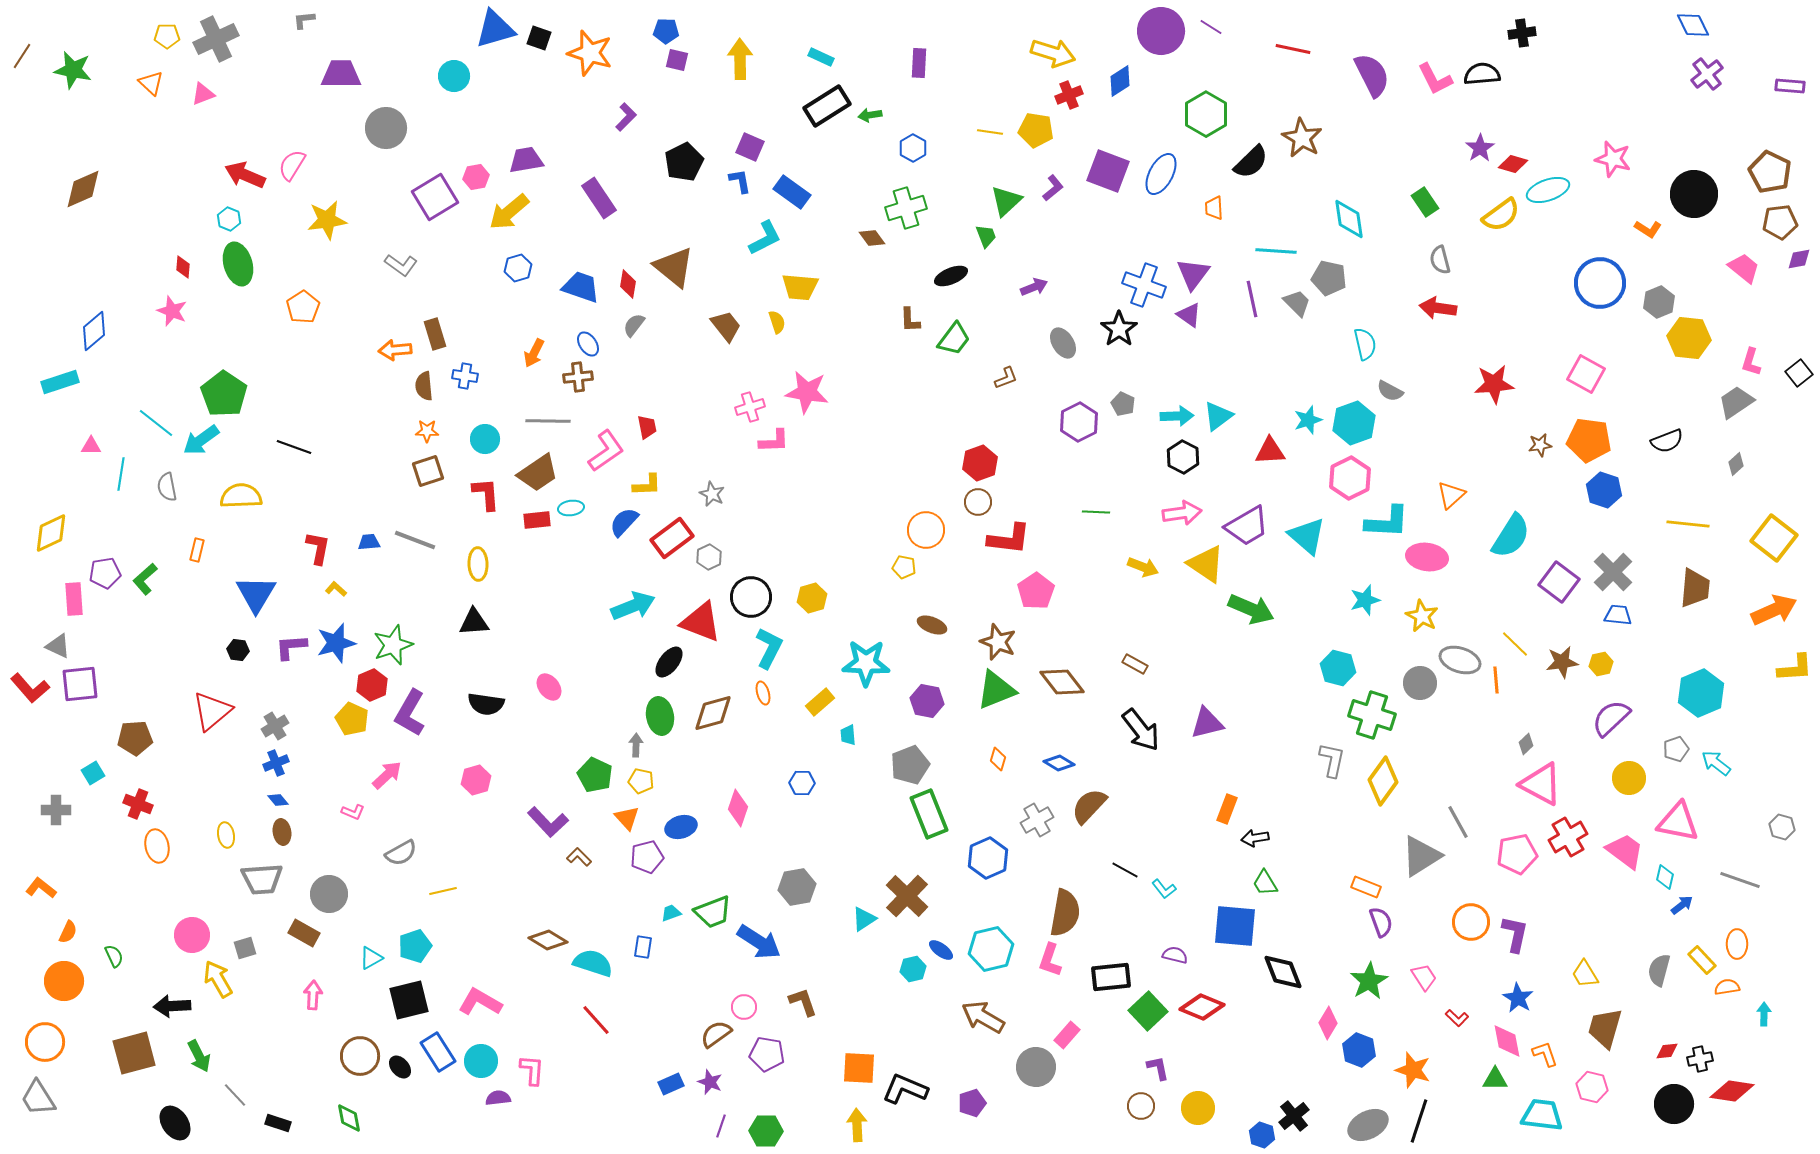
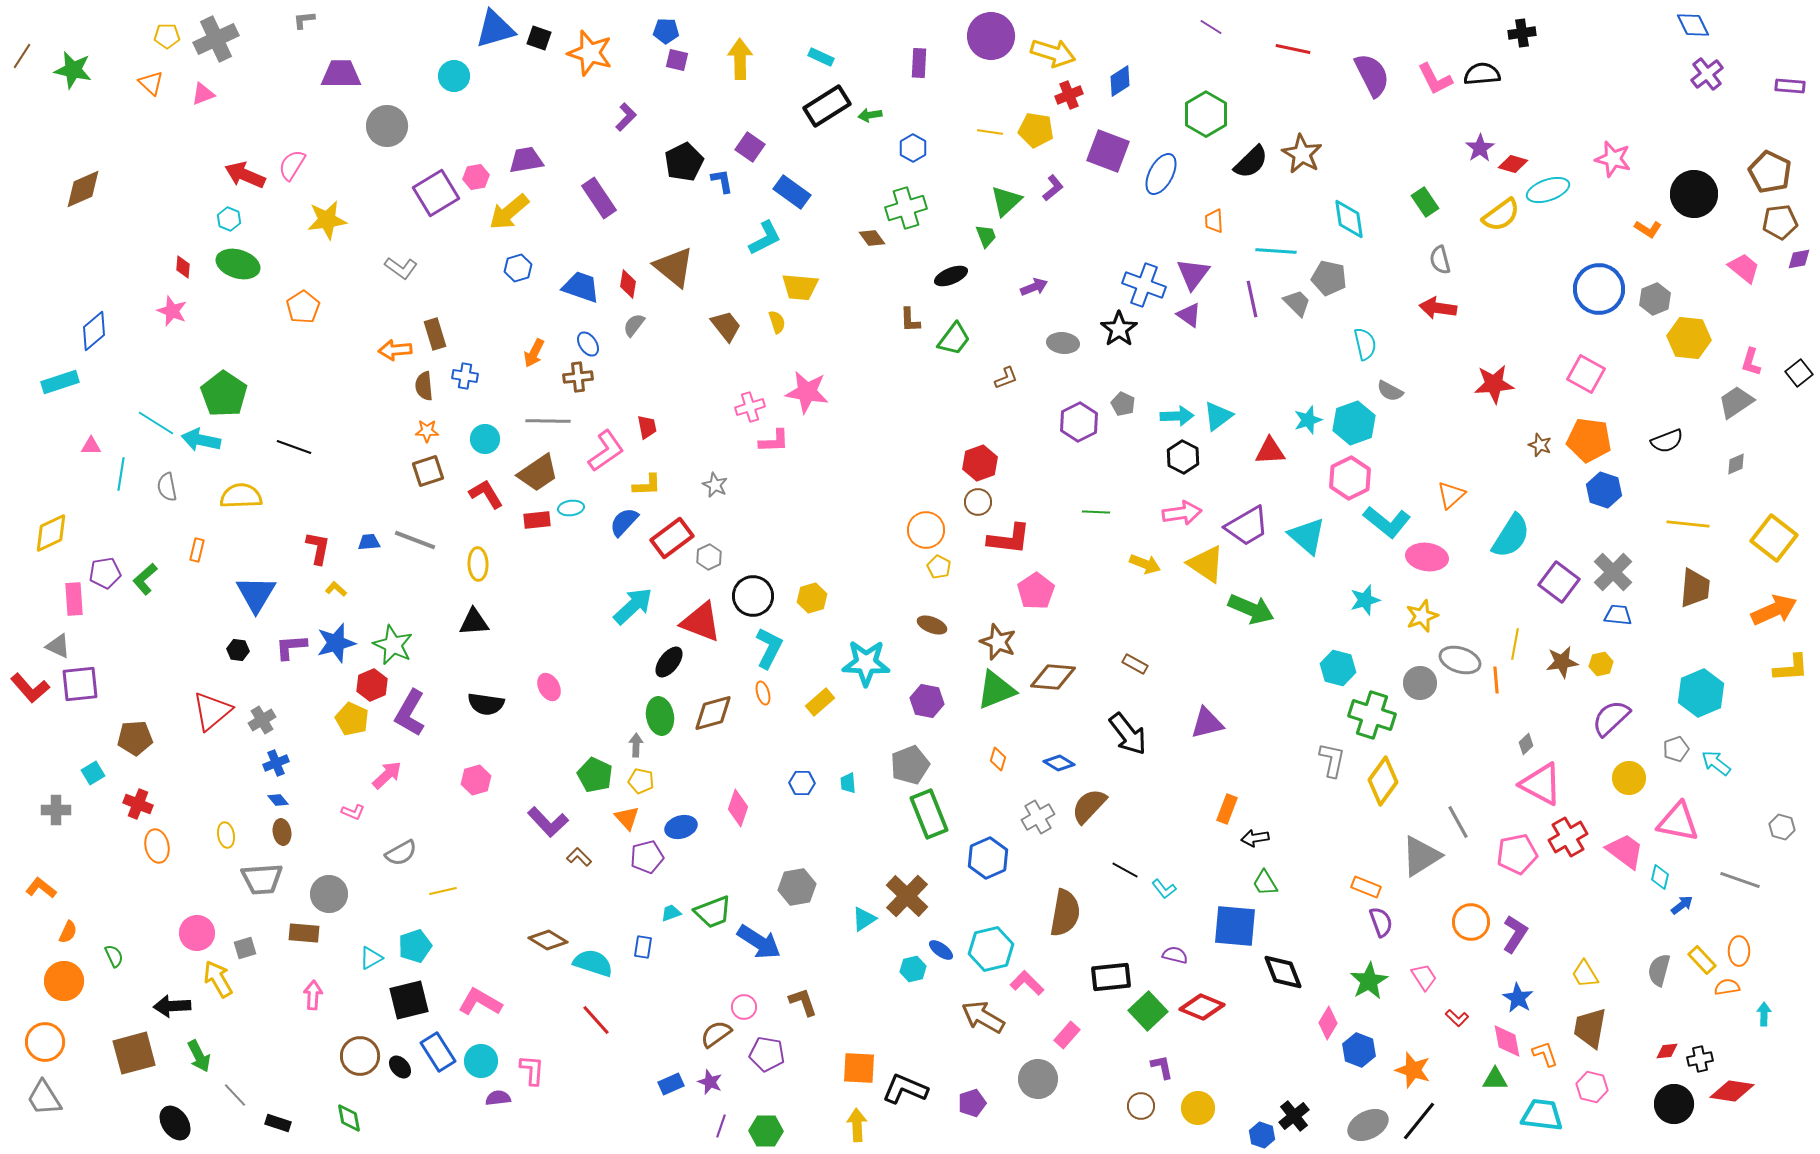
purple circle at (1161, 31): moved 170 px left, 5 px down
gray circle at (386, 128): moved 1 px right, 2 px up
brown star at (1302, 138): moved 16 px down
purple square at (750, 147): rotated 12 degrees clockwise
purple square at (1108, 171): moved 20 px up
blue L-shape at (740, 181): moved 18 px left
purple square at (435, 197): moved 1 px right, 4 px up
orange trapezoid at (1214, 208): moved 13 px down
green ellipse at (238, 264): rotated 57 degrees counterclockwise
gray L-shape at (401, 265): moved 3 px down
blue circle at (1600, 283): moved 1 px left, 6 px down
gray hexagon at (1659, 302): moved 4 px left, 3 px up
gray ellipse at (1063, 343): rotated 52 degrees counterclockwise
cyan line at (156, 423): rotated 6 degrees counterclockwise
cyan arrow at (201, 440): rotated 48 degrees clockwise
brown star at (1540, 445): rotated 30 degrees clockwise
gray diamond at (1736, 464): rotated 20 degrees clockwise
red L-shape at (486, 494): rotated 27 degrees counterclockwise
gray star at (712, 494): moved 3 px right, 9 px up
cyan L-shape at (1387, 522): rotated 36 degrees clockwise
yellow pentagon at (904, 567): moved 35 px right; rotated 15 degrees clockwise
yellow arrow at (1143, 567): moved 2 px right, 3 px up
black circle at (751, 597): moved 2 px right, 1 px up
cyan arrow at (633, 606): rotated 21 degrees counterclockwise
yellow star at (1422, 616): rotated 24 degrees clockwise
yellow line at (1515, 644): rotated 56 degrees clockwise
green star at (393, 645): rotated 27 degrees counterclockwise
yellow L-shape at (1795, 668): moved 4 px left
brown diamond at (1062, 682): moved 9 px left, 5 px up; rotated 48 degrees counterclockwise
pink ellipse at (549, 687): rotated 8 degrees clockwise
gray cross at (275, 726): moved 13 px left, 6 px up
black arrow at (1141, 730): moved 13 px left, 4 px down
cyan trapezoid at (848, 735): moved 48 px down
gray cross at (1037, 820): moved 1 px right, 3 px up
cyan diamond at (1665, 877): moved 5 px left
brown rectangle at (304, 933): rotated 24 degrees counterclockwise
purple L-shape at (1515, 934): rotated 21 degrees clockwise
pink circle at (192, 935): moved 5 px right, 2 px up
orange ellipse at (1737, 944): moved 2 px right, 7 px down
pink L-shape at (1050, 960): moved 23 px left, 23 px down; rotated 116 degrees clockwise
brown trapezoid at (1605, 1028): moved 15 px left; rotated 6 degrees counterclockwise
gray circle at (1036, 1067): moved 2 px right, 12 px down
purple L-shape at (1158, 1068): moved 4 px right, 1 px up
gray trapezoid at (38, 1098): moved 6 px right
black line at (1419, 1121): rotated 21 degrees clockwise
